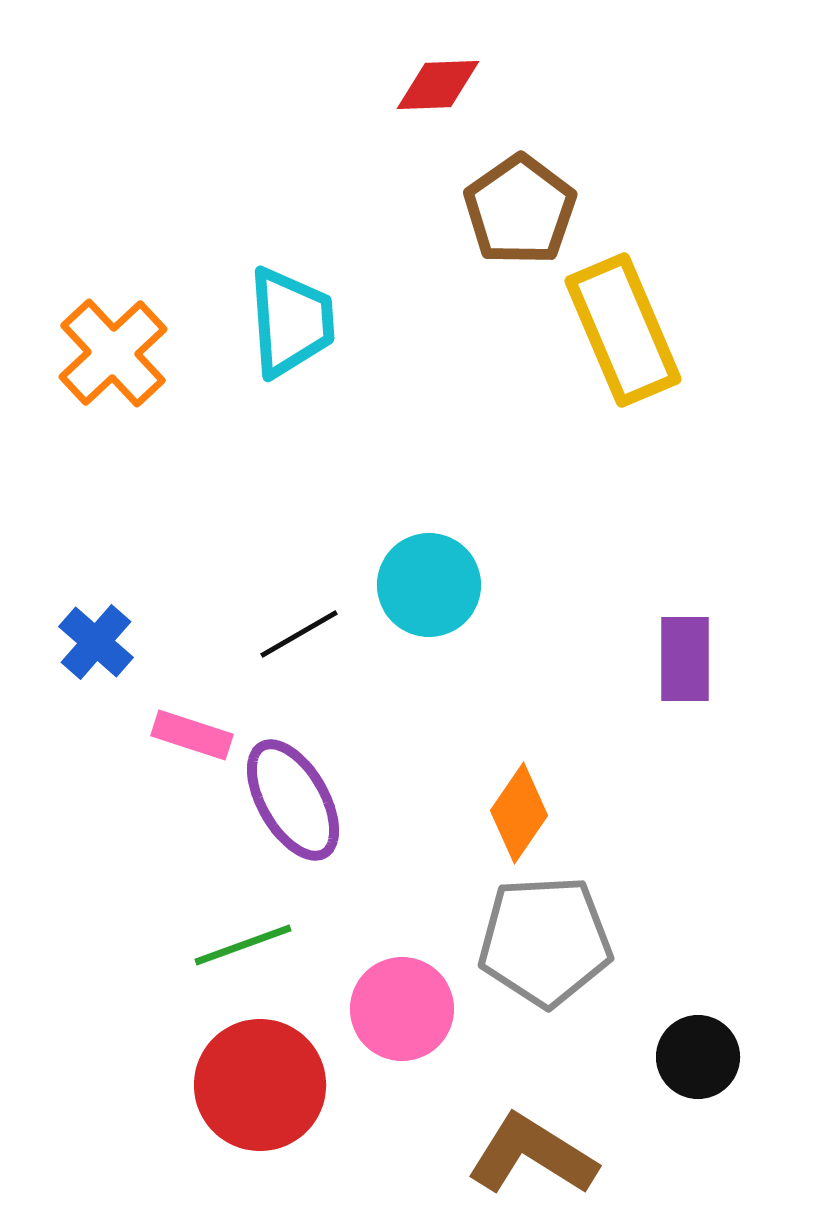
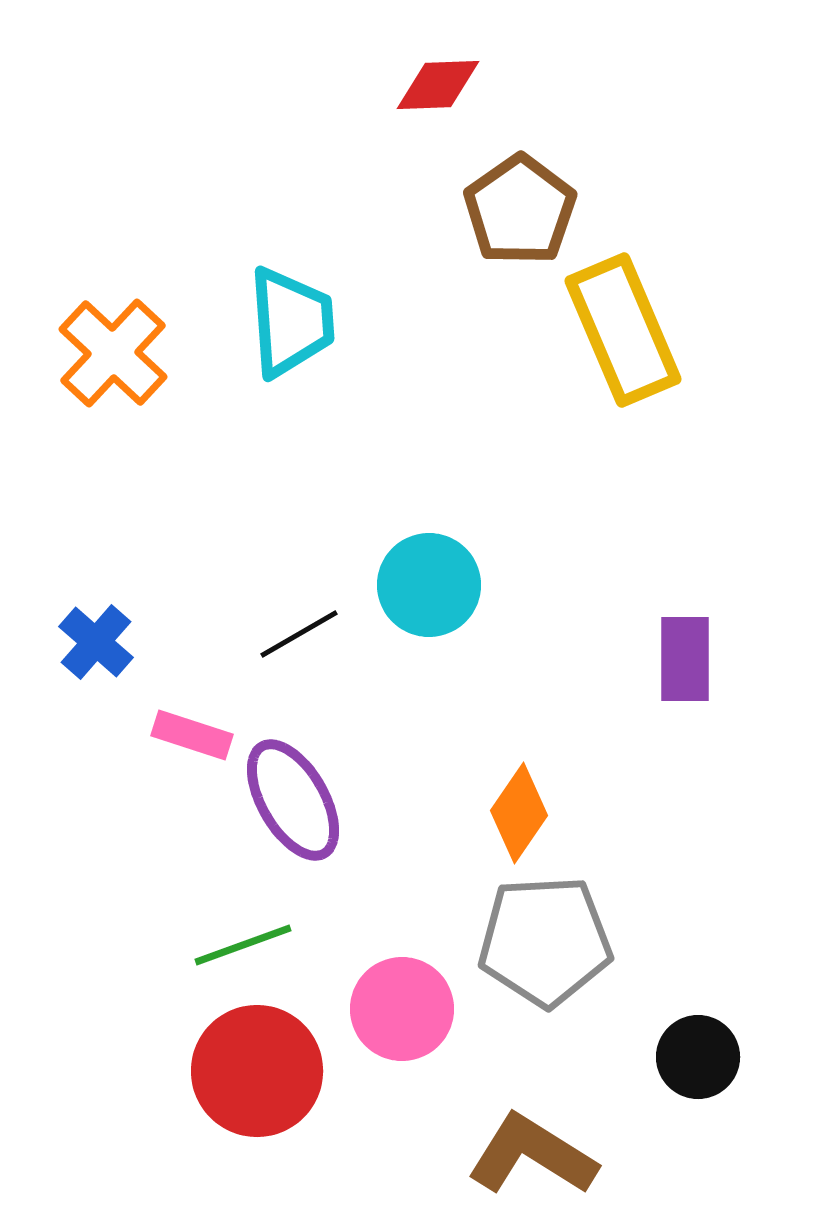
orange cross: rotated 4 degrees counterclockwise
red circle: moved 3 px left, 14 px up
